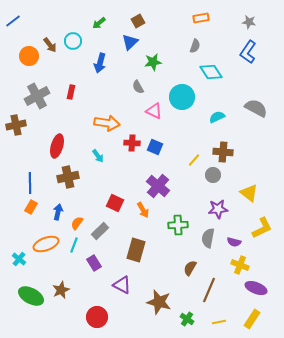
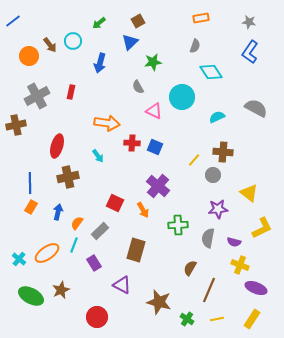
blue L-shape at (248, 52): moved 2 px right
orange ellipse at (46, 244): moved 1 px right, 9 px down; rotated 15 degrees counterclockwise
yellow line at (219, 322): moved 2 px left, 3 px up
